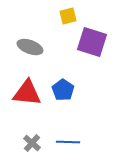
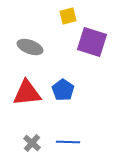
red triangle: rotated 12 degrees counterclockwise
